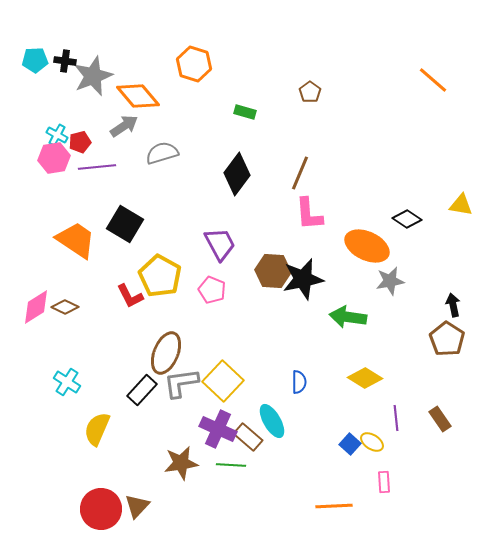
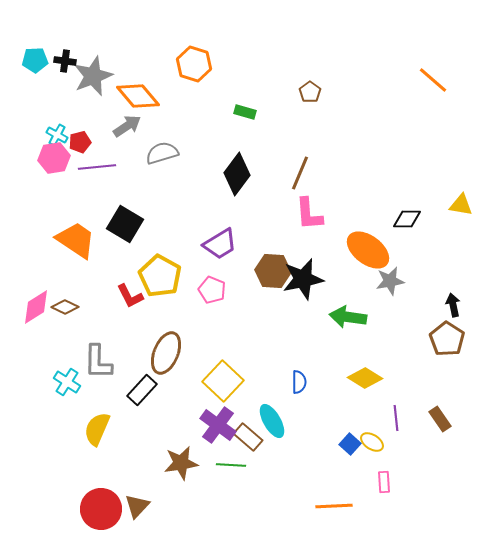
gray arrow at (124, 126): moved 3 px right
black diamond at (407, 219): rotated 32 degrees counterclockwise
purple trapezoid at (220, 244): rotated 87 degrees clockwise
orange ellipse at (367, 246): moved 1 px right, 4 px down; rotated 12 degrees clockwise
gray L-shape at (181, 383): moved 83 px left, 21 px up; rotated 81 degrees counterclockwise
purple cross at (218, 429): moved 4 px up; rotated 12 degrees clockwise
